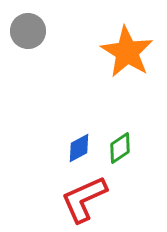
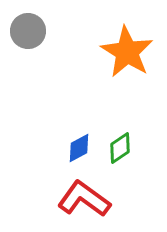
red L-shape: rotated 60 degrees clockwise
